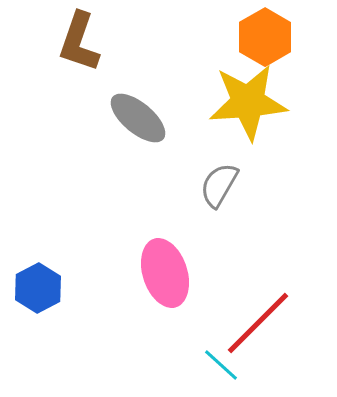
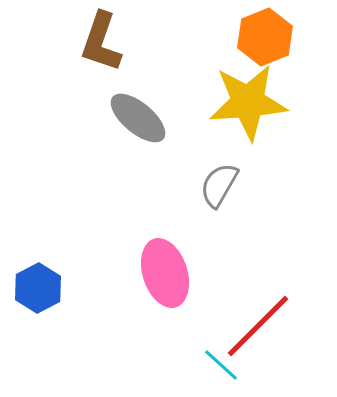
orange hexagon: rotated 8 degrees clockwise
brown L-shape: moved 22 px right
red line: moved 3 px down
